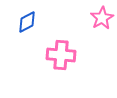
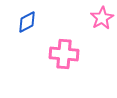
pink cross: moved 3 px right, 1 px up
